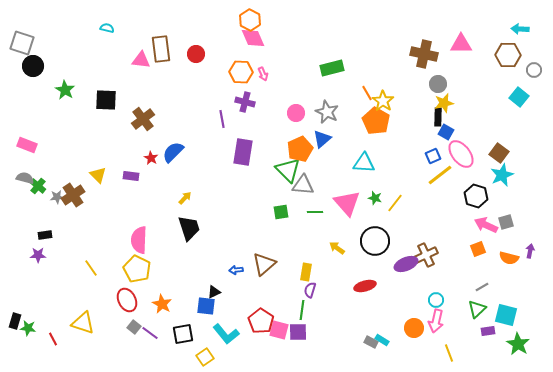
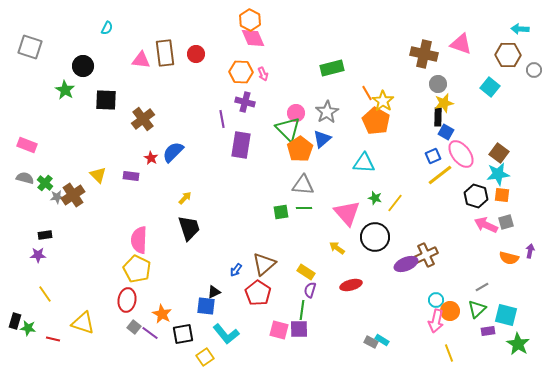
cyan semicircle at (107, 28): rotated 104 degrees clockwise
gray square at (22, 43): moved 8 px right, 4 px down
pink triangle at (461, 44): rotated 20 degrees clockwise
brown rectangle at (161, 49): moved 4 px right, 4 px down
black circle at (33, 66): moved 50 px right
cyan square at (519, 97): moved 29 px left, 10 px up
gray star at (327, 112): rotated 15 degrees clockwise
orange pentagon at (300, 149): rotated 10 degrees counterclockwise
purple rectangle at (243, 152): moved 2 px left, 7 px up
green triangle at (288, 170): moved 41 px up
cyan star at (502, 175): moved 4 px left, 1 px up; rotated 15 degrees clockwise
green cross at (38, 186): moved 7 px right, 3 px up
pink triangle at (347, 203): moved 10 px down
green line at (315, 212): moved 11 px left, 4 px up
black circle at (375, 241): moved 4 px up
orange square at (478, 249): moved 24 px right, 54 px up; rotated 28 degrees clockwise
yellow line at (91, 268): moved 46 px left, 26 px down
blue arrow at (236, 270): rotated 48 degrees counterclockwise
yellow rectangle at (306, 272): rotated 66 degrees counterclockwise
red ellipse at (365, 286): moved 14 px left, 1 px up
red ellipse at (127, 300): rotated 35 degrees clockwise
orange star at (162, 304): moved 10 px down
red pentagon at (261, 321): moved 3 px left, 28 px up
orange circle at (414, 328): moved 36 px right, 17 px up
purple square at (298, 332): moved 1 px right, 3 px up
red line at (53, 339): rotated 48 degrees counterclockwise
